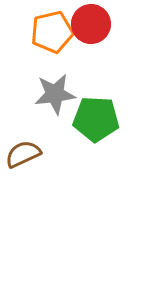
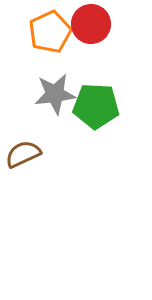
orange pentagon: moved 2 px left; rotated 12 degrees counterclockwise
green pentagon: moved 13 px up
